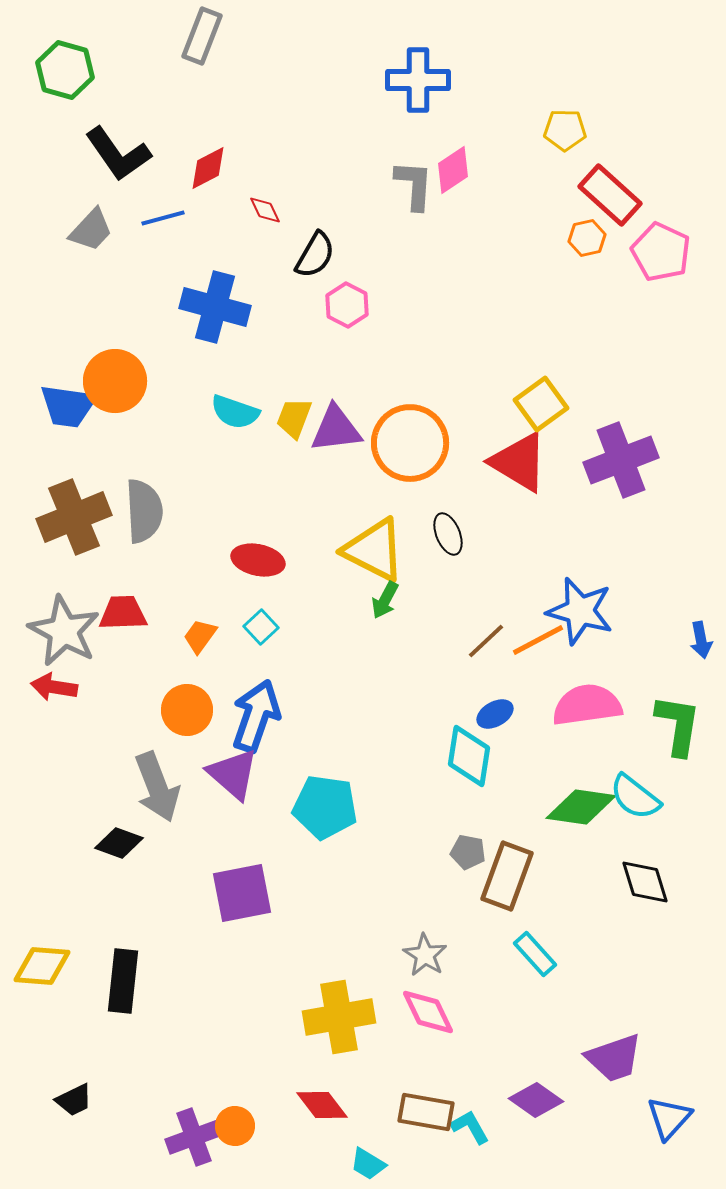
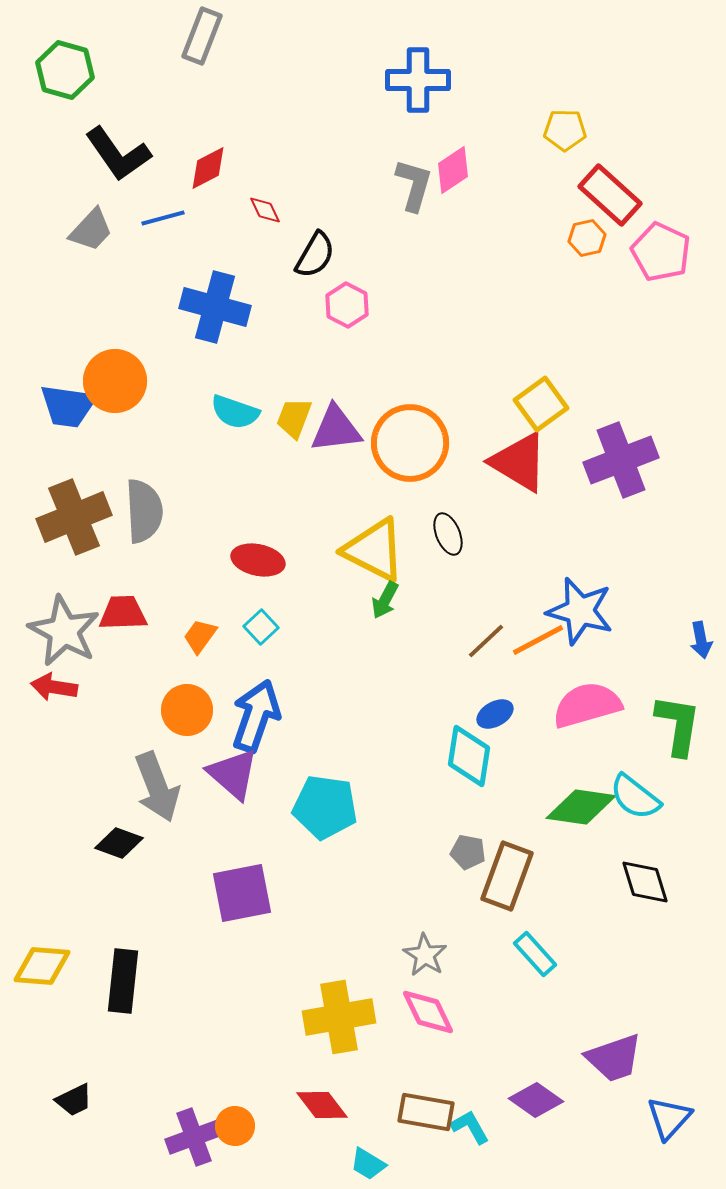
gray L-shape at (414, 185): rotated 12 degrees clockwise
pink semicircle at (587, 705): rotated 8 degrees counterclockwise
